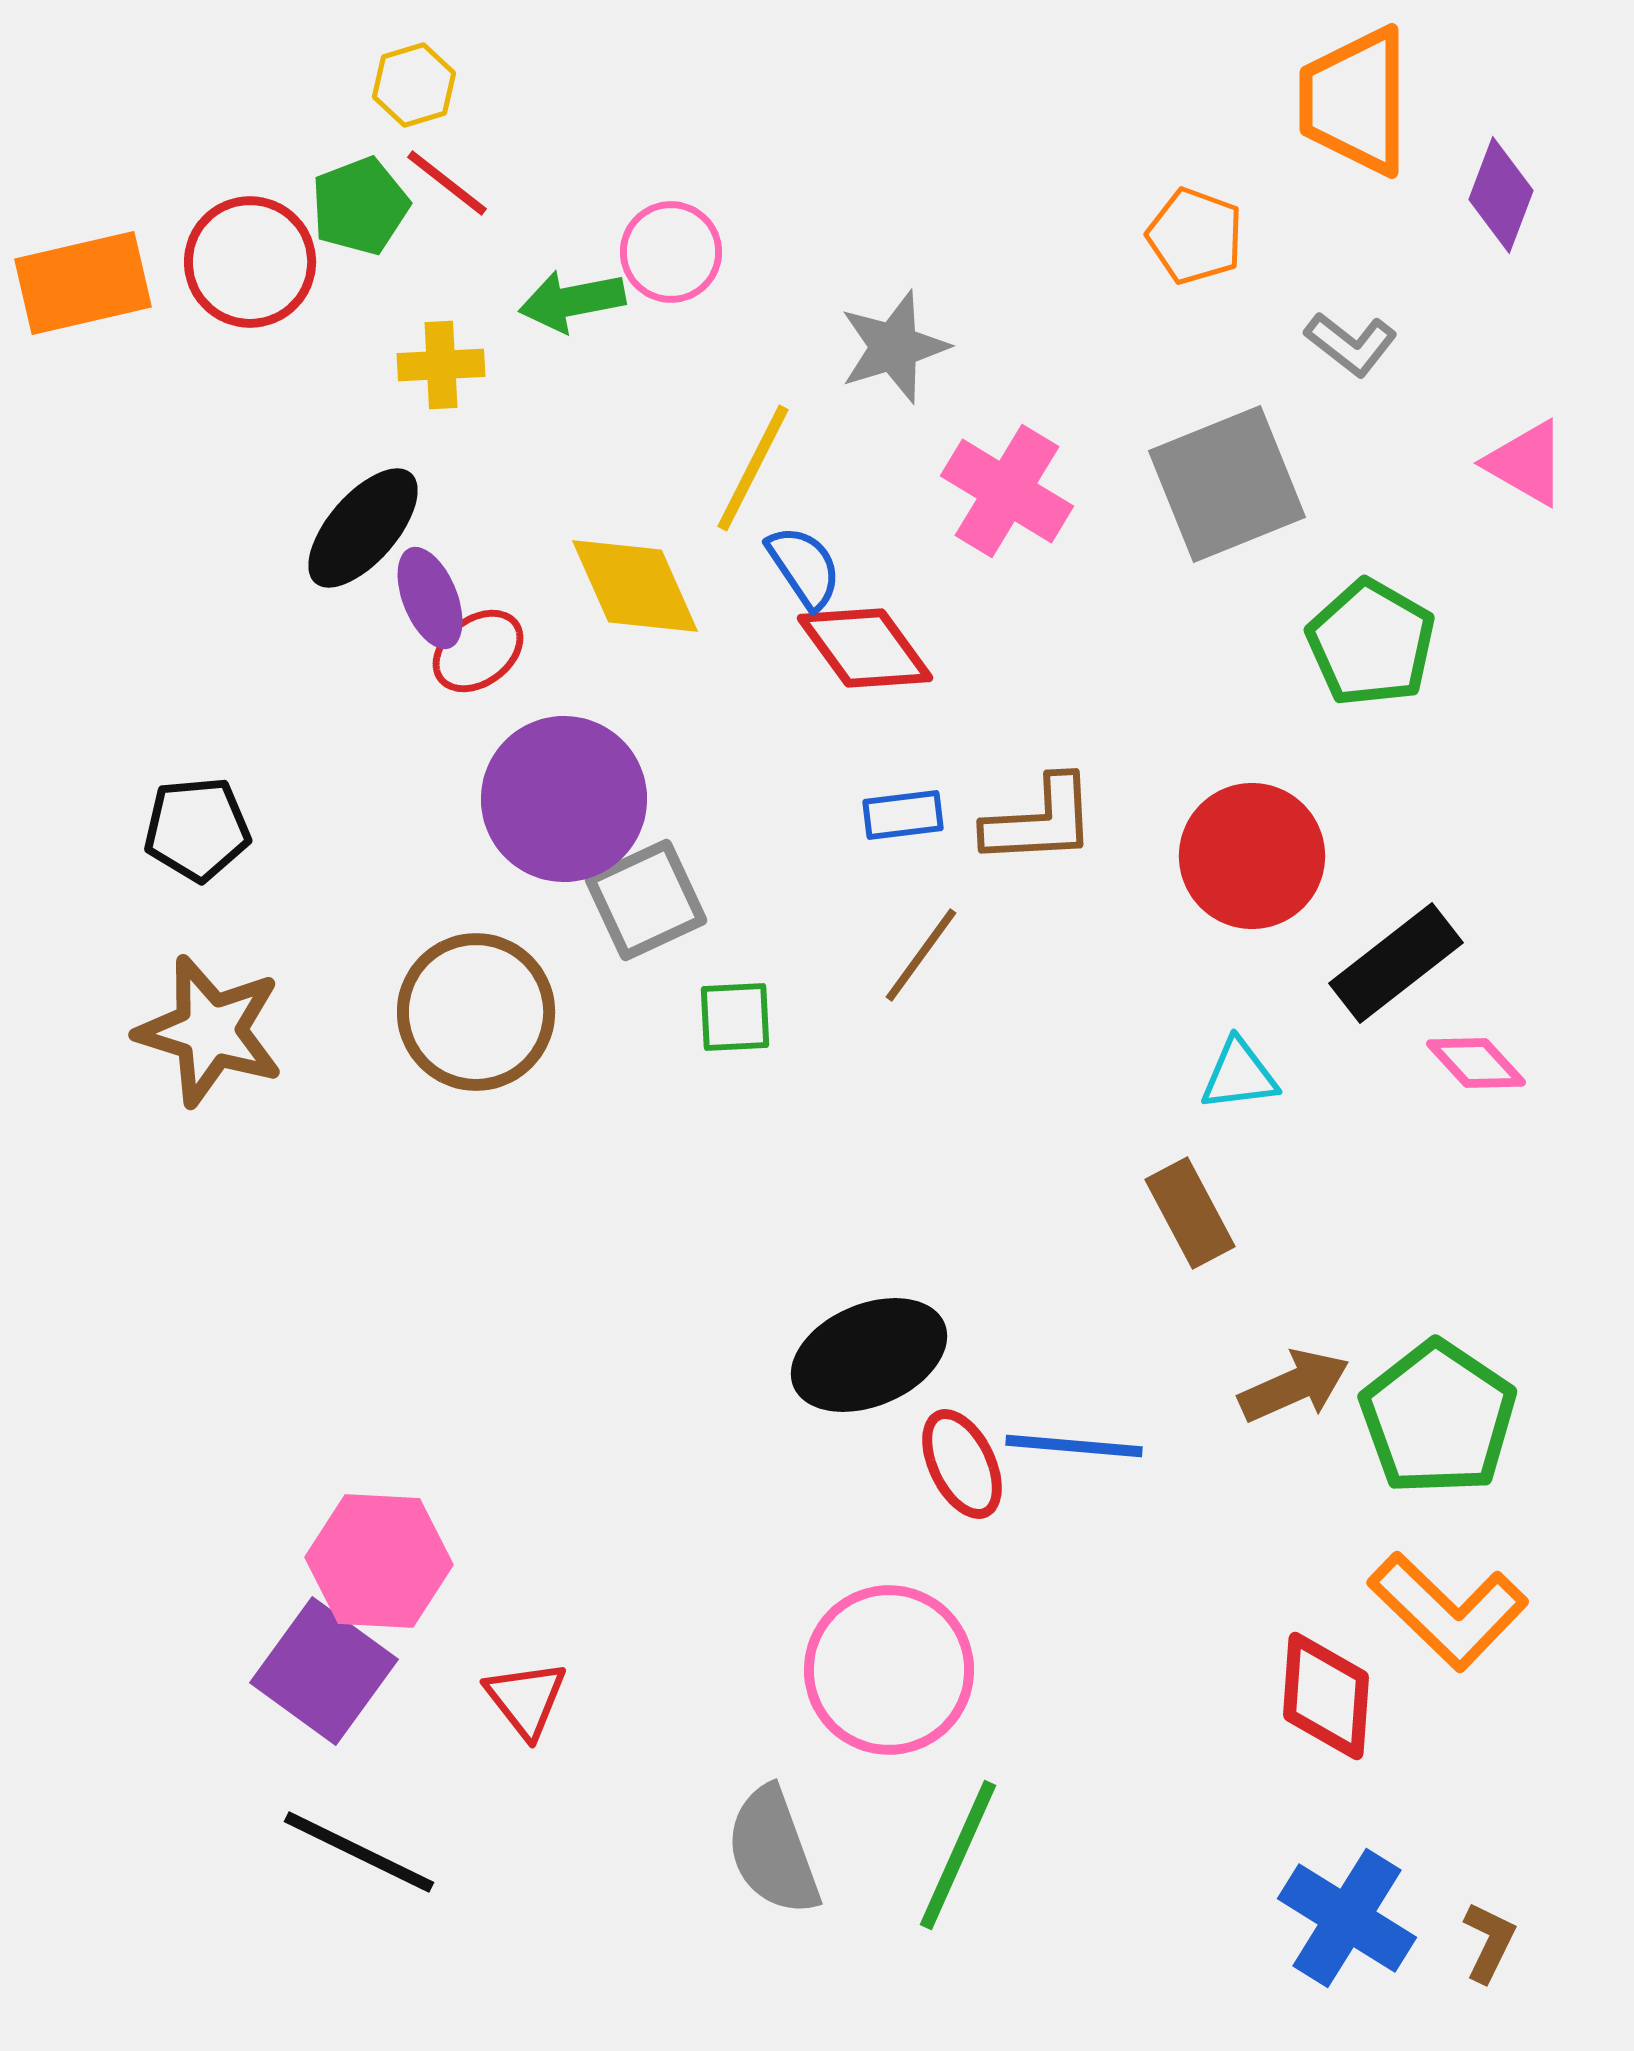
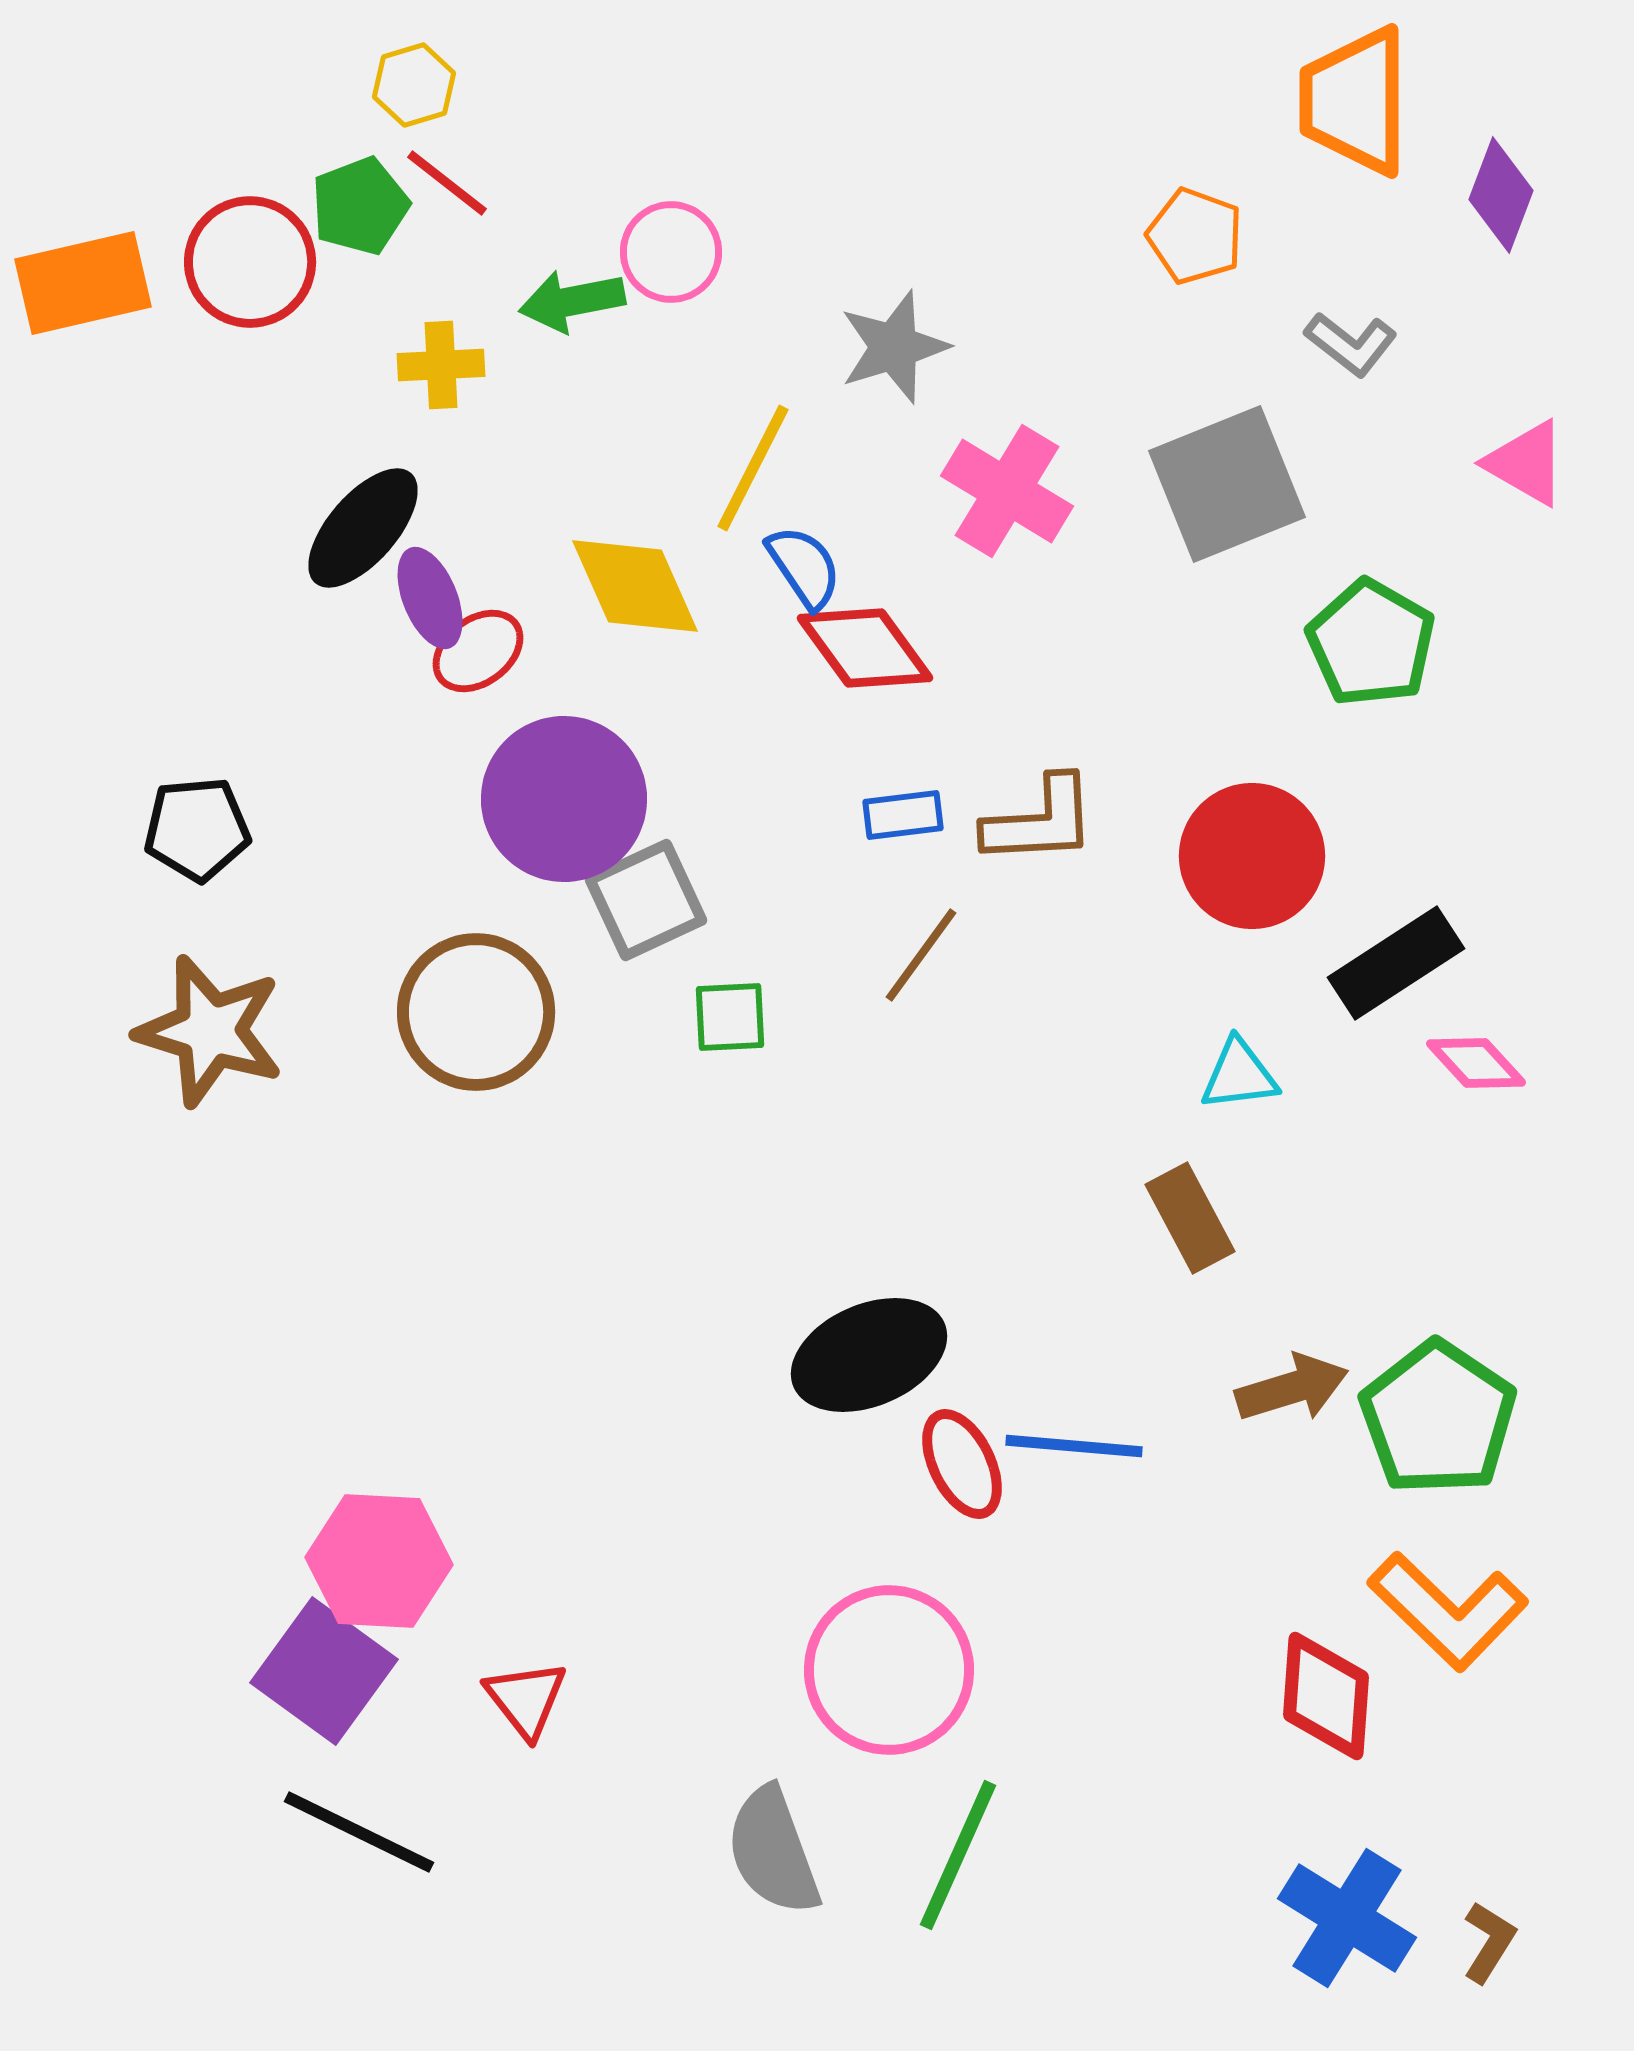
black rectangle at (1396, 963): rotated 5 degrees clockwise
green square at (735, 1017): moved 5 px left
brown rectangle at (1190, 1213): moved 5 px down
brown arrow at (1294, 1386): moved 2 px left, 2 px down; rotated 7 degrees clockwise
black line at (359, 1852): moved 20 px up
brown L-shape at (1489, 1942): rotated 6 degrees clockwise
